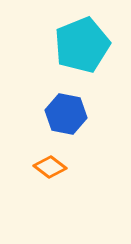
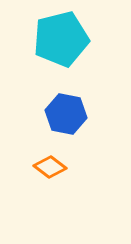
cyan pentagon: moved 21 px left, 6 px up; rotated 8 degrees clockwise
